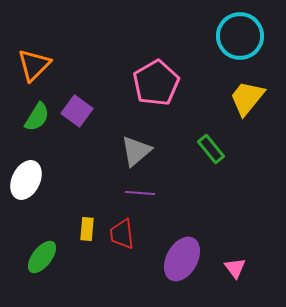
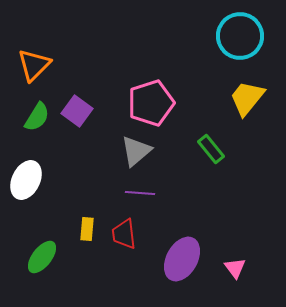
pink pentagon: moved 5 px left, 20 px down; rotated 12 degrees clockwise
red trapezoid: moved 2 px right
